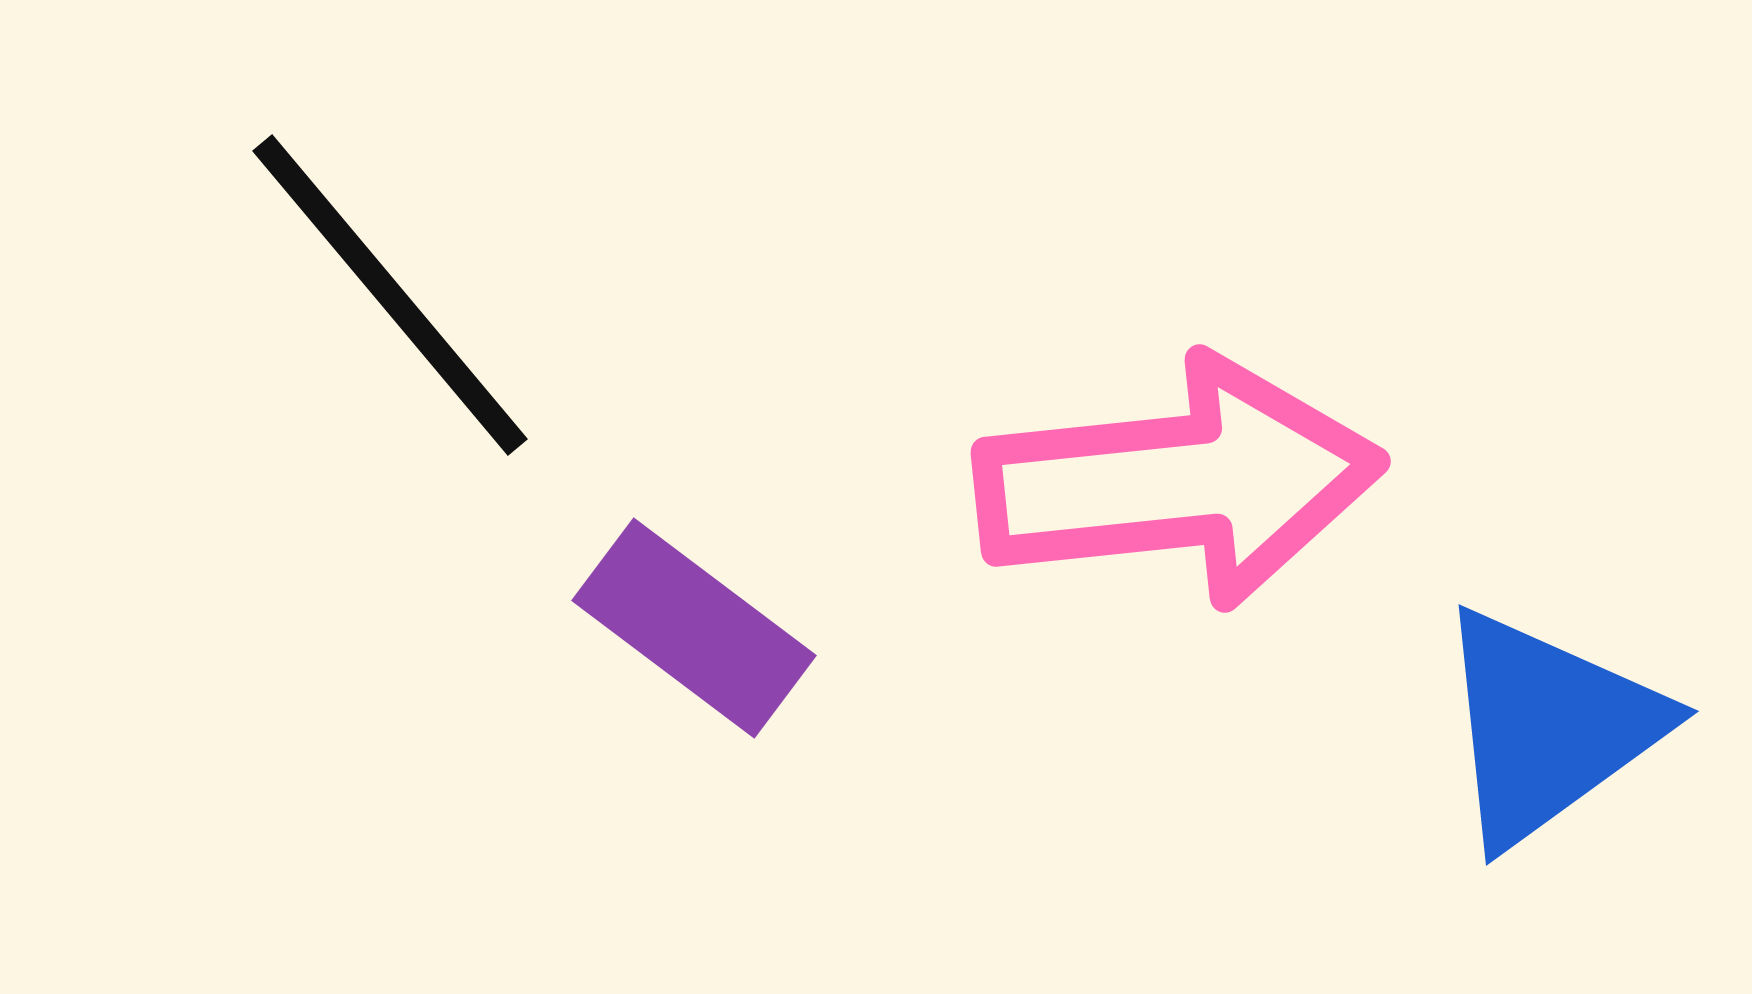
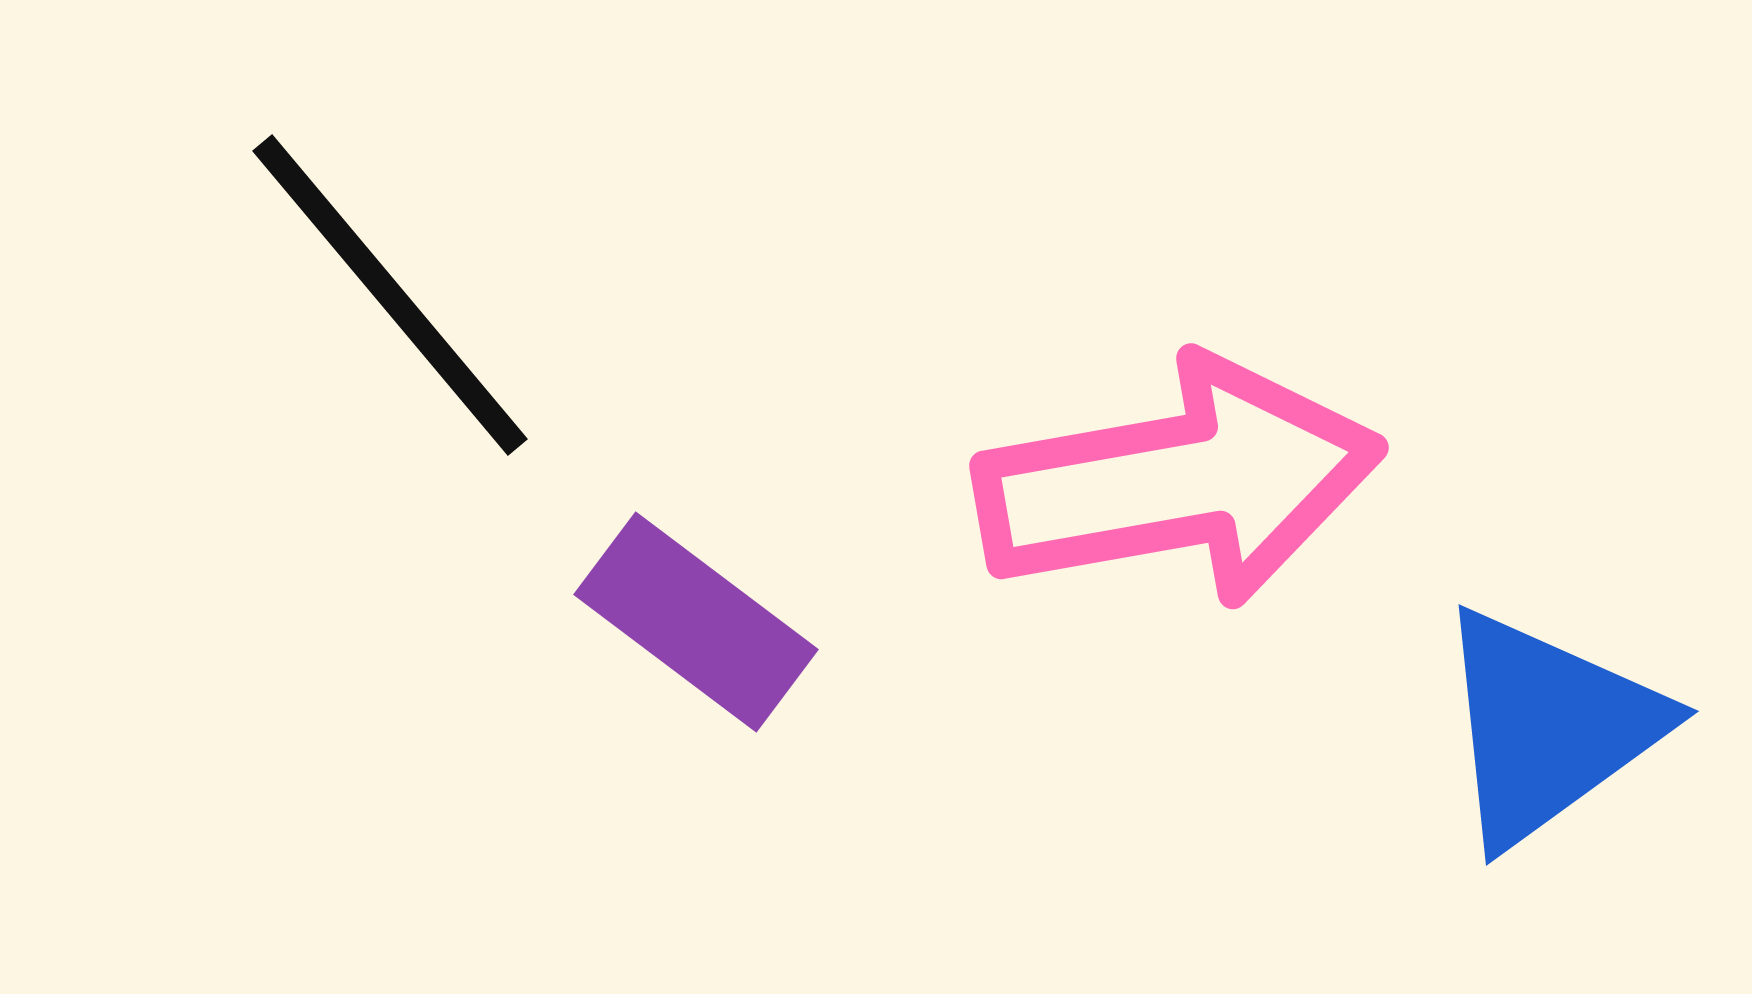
pink arrow: rotated 4 degrees counterclockwise
purple rectangle: moved 2 px right, 6 px up
